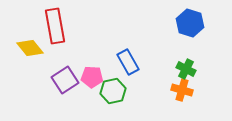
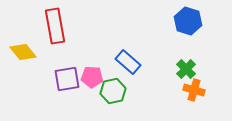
blue hexagon: moved 2 px left, 2 px up
yellow diamond: moved 7 px left, 4 px down
blue rectangle: rotated 20 degrees counterclockwise
green cross: rotated 18 degrees clockwise
purple square: moved 2 px right, 1 px up; rotated 24 degrees clockwise
orange cross: moved 12 px right
